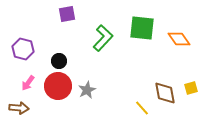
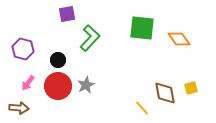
green L-shape: moved 13 px left
black circle: moved 1 px left, 1 px up
gray star: moved 1 px left, 5 px up
